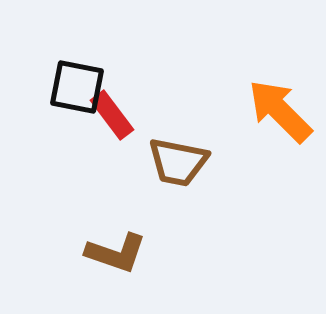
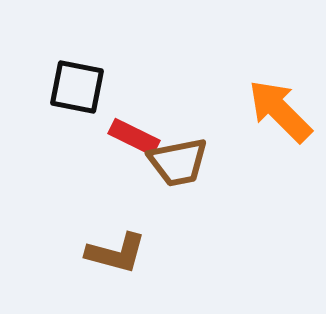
red rectangle: moved 22 px right, 22 px down; rotated 27 degrees counterclockwise
brown trapezoid: rotated 22 degrees counterclockwise
brown L-shape: rotated 4 degrees counterclockwise
